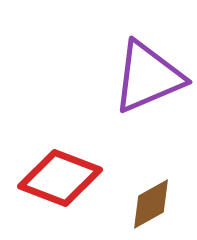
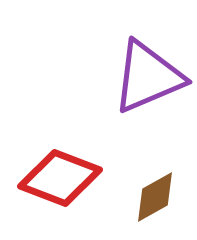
brown diamond: moved 4 px right, 7 px up
